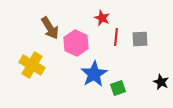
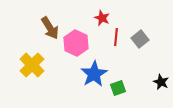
gray square: rotated 36 degrees counterclockwise
yellow cross: rotated 15 degrees clockwise
